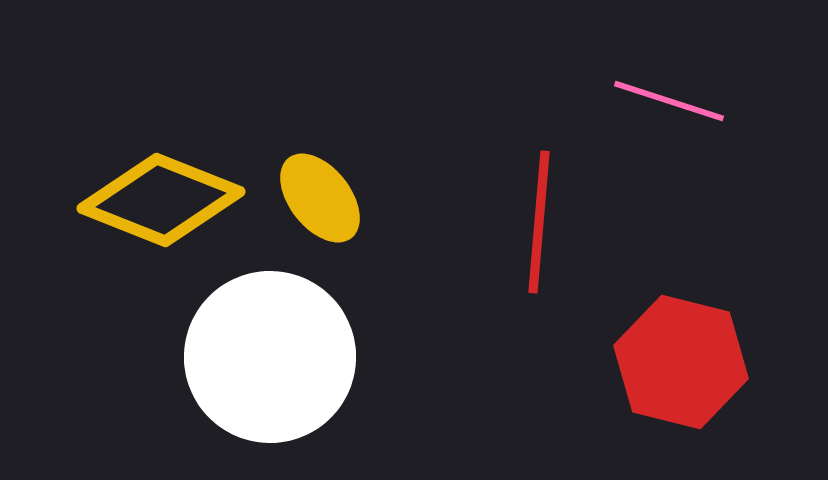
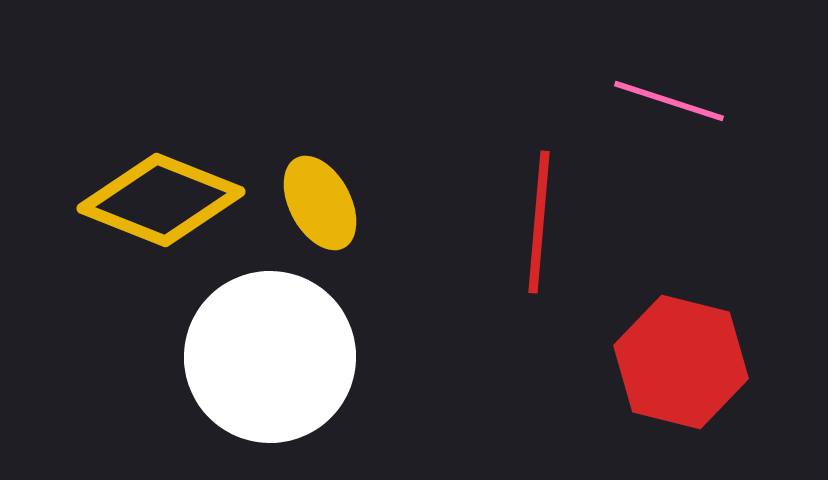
yellow ellipse: moved 5 px down; rotated 10 degrees clockwise
